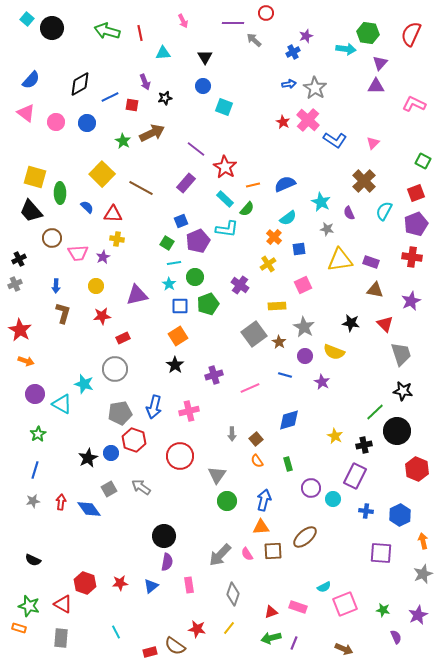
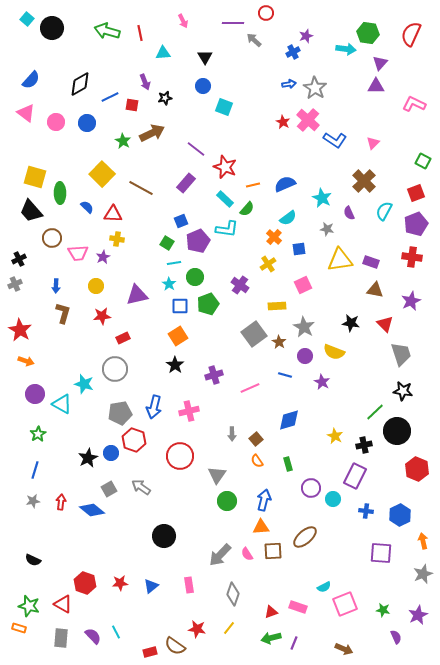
red star at (225, 167): rotated 10 degrees counterclockwise
cyan star at (321, 202): moved 1 px right, 4 px up
blue diamond at (89, 509): moved 3 px right, 1 px down; rotated 15 degrees counterclockwise
purple semicircle at (167, 562): moved 74 px left, 74 px down; rotated 54 degrees counterclockwise
